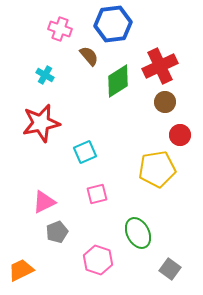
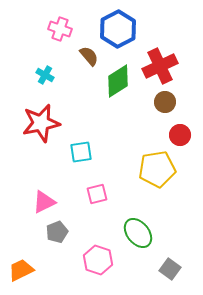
blue hexagon: moved 5 px right, 5 px down; rotated 21 degrees counterclockwise
cyan square: moved 4 px left; rotated 15 degrees clockwise
green ellipse: rotated 12 degrees counterclockwise
